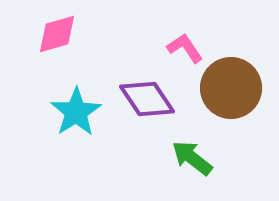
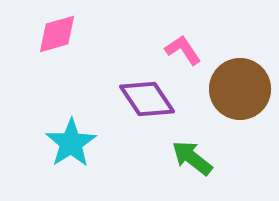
pink L-shape: moved 2 px left, 2 px down
brown circle: moved 9 px right, 1 px down
cyan star: moved 5 px left, 31 px down
